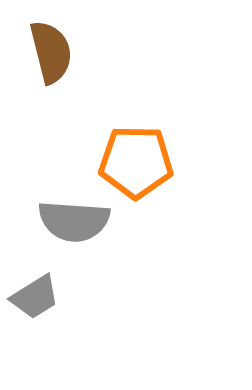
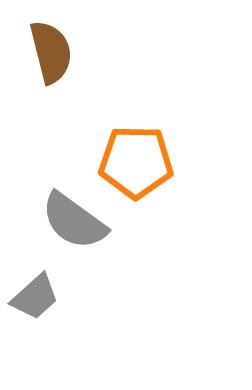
gray semicircle: rotated 32 degrees clockwise
gray trapezoid: rotated 10 degrees counterclockwise
